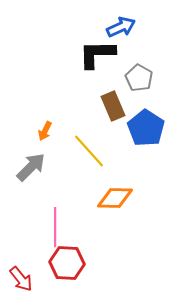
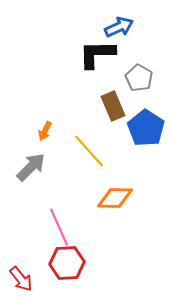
blue arrow: moved 2 px left
pink line: moved 4 px right; rotated 24 degrees counterclockwise
red hexagon: rotated 8 degrees counterclockwise
